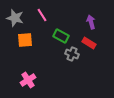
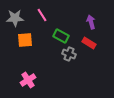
gray star: rotated 18 degrees counterclockwise
gray cross: moved 3 px left
